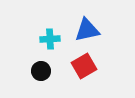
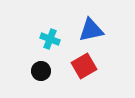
blue triangle: moved 4 px right
cyan cross: rotated 24 degrees clockwise
